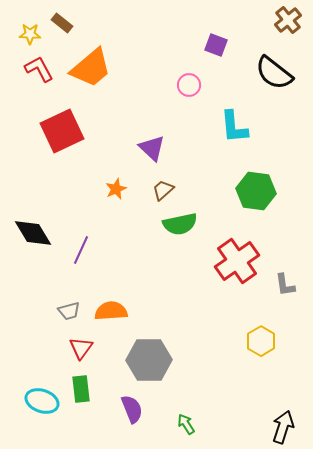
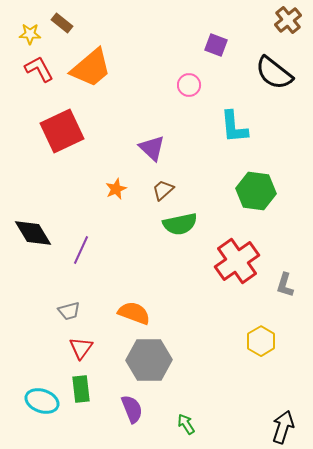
gray L-shape: rotated 25 degrees clockwise
orange semicircle: moved 23 px right, 2 px down; rotated 24 degrees clockwise
